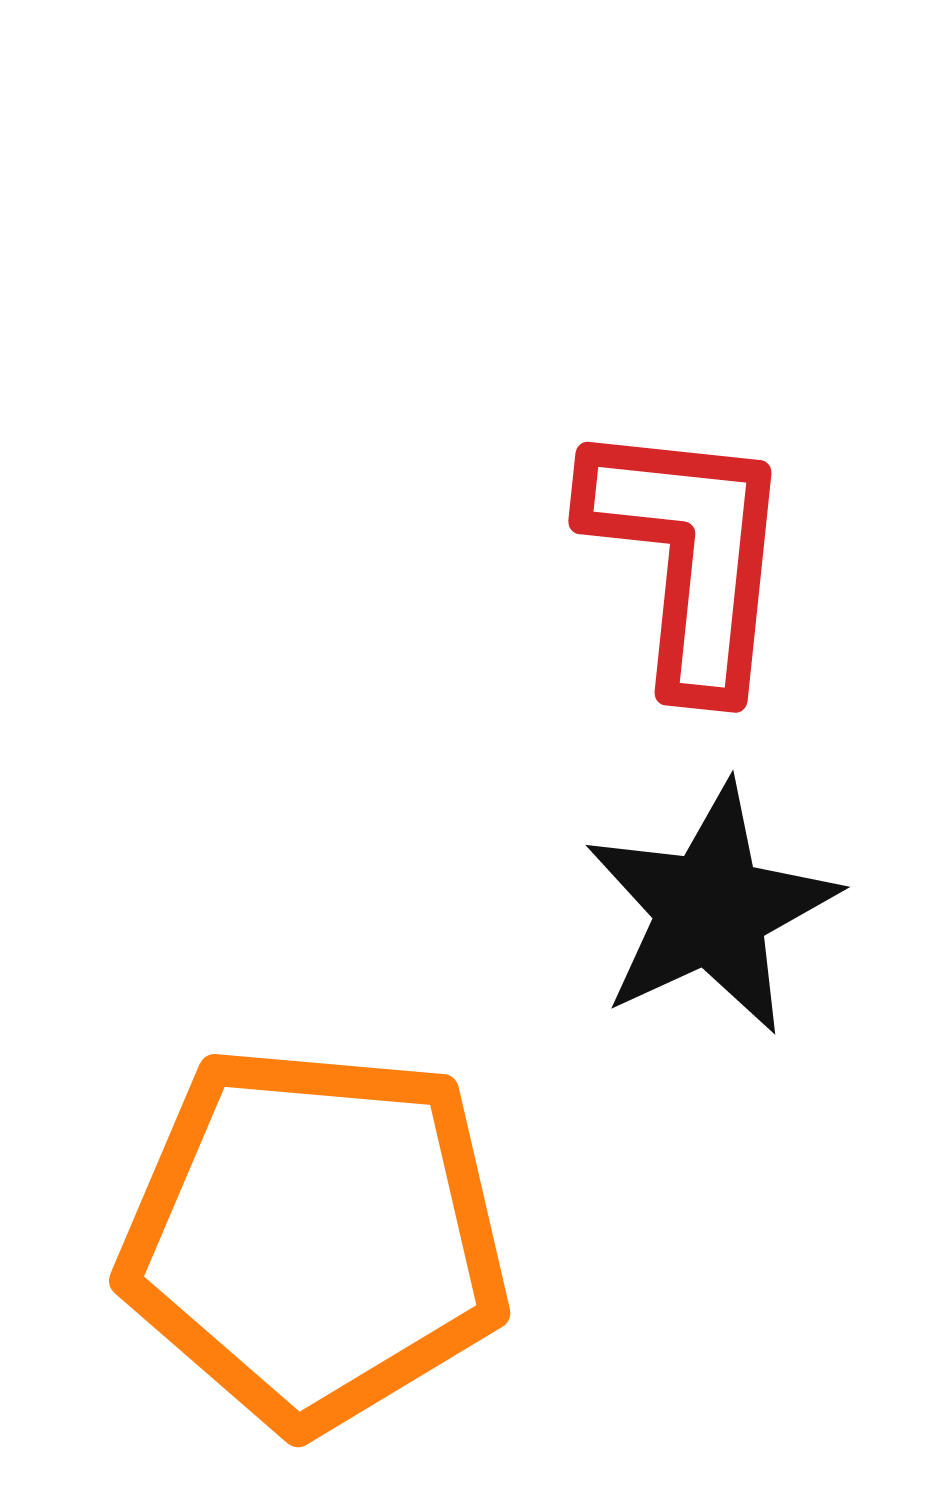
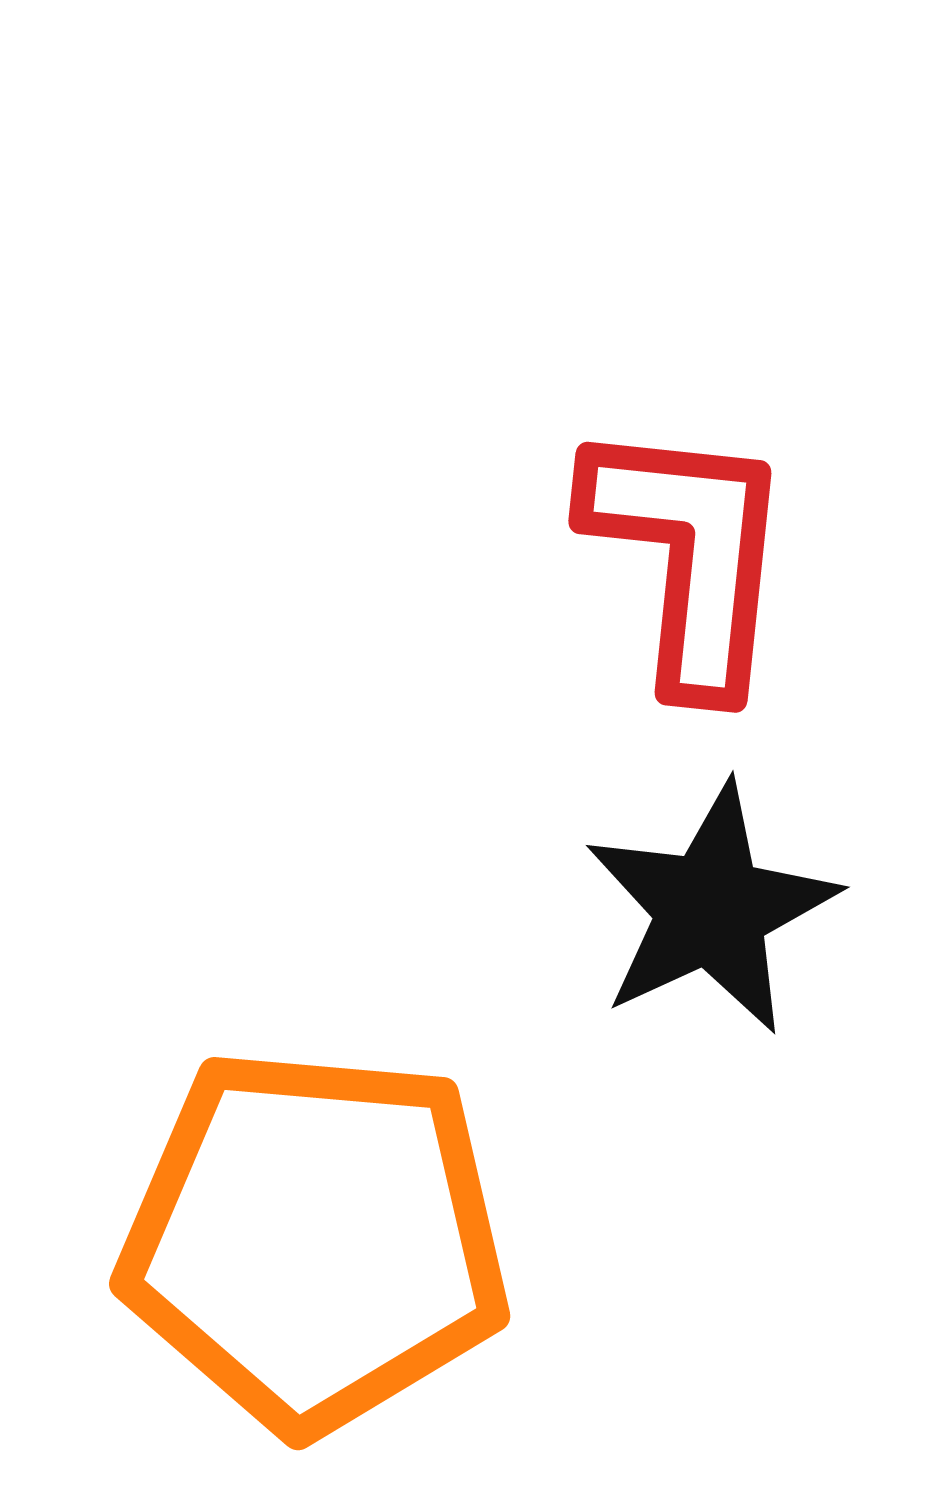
orange pentagon: moved 3 px down
